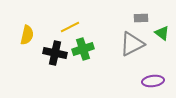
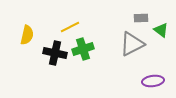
green triangle: moved 1 px left, 3 px up
